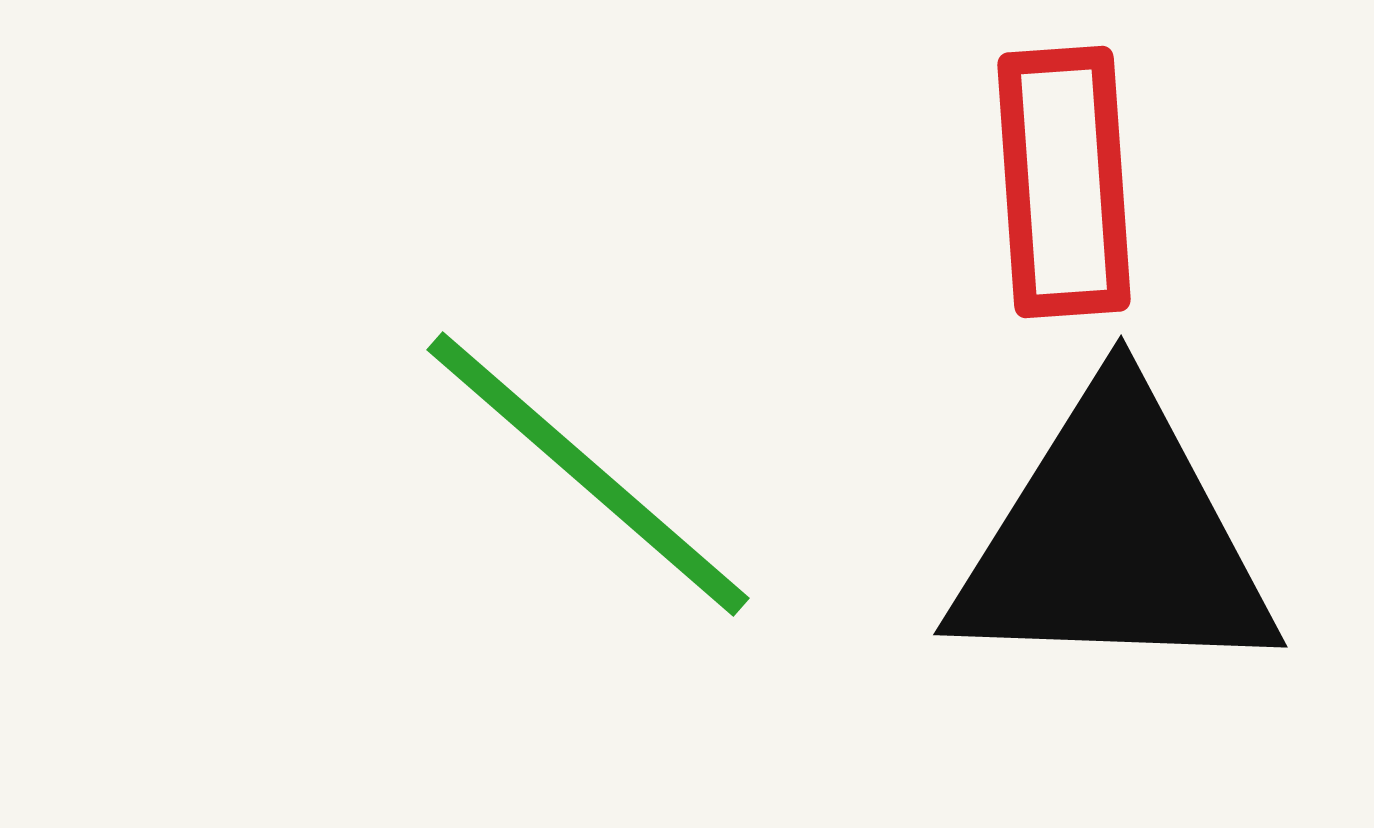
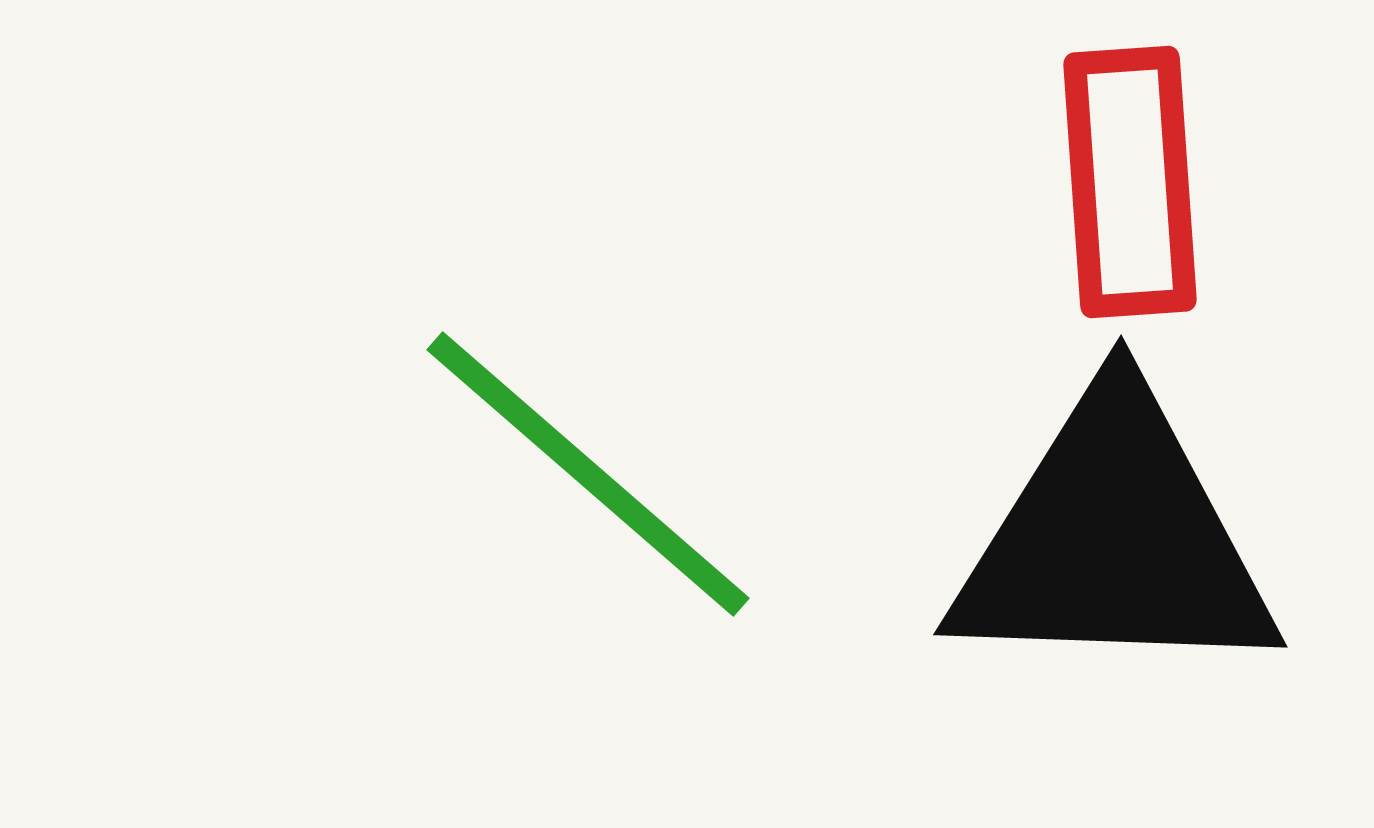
red rectangle: moved 66 px right
